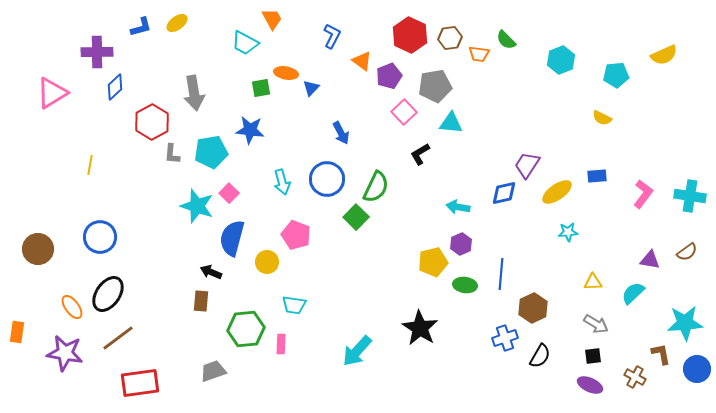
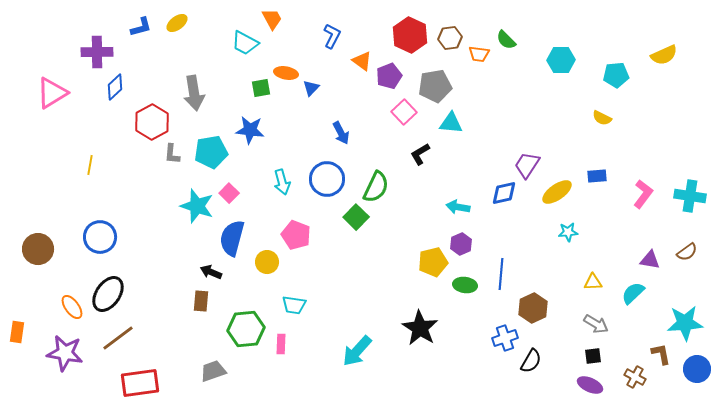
cyan hexagon at (561, 60): rotated 20 degrees clockwise
black semicircle at (540, 356): moved 9 px left, 5 px down
